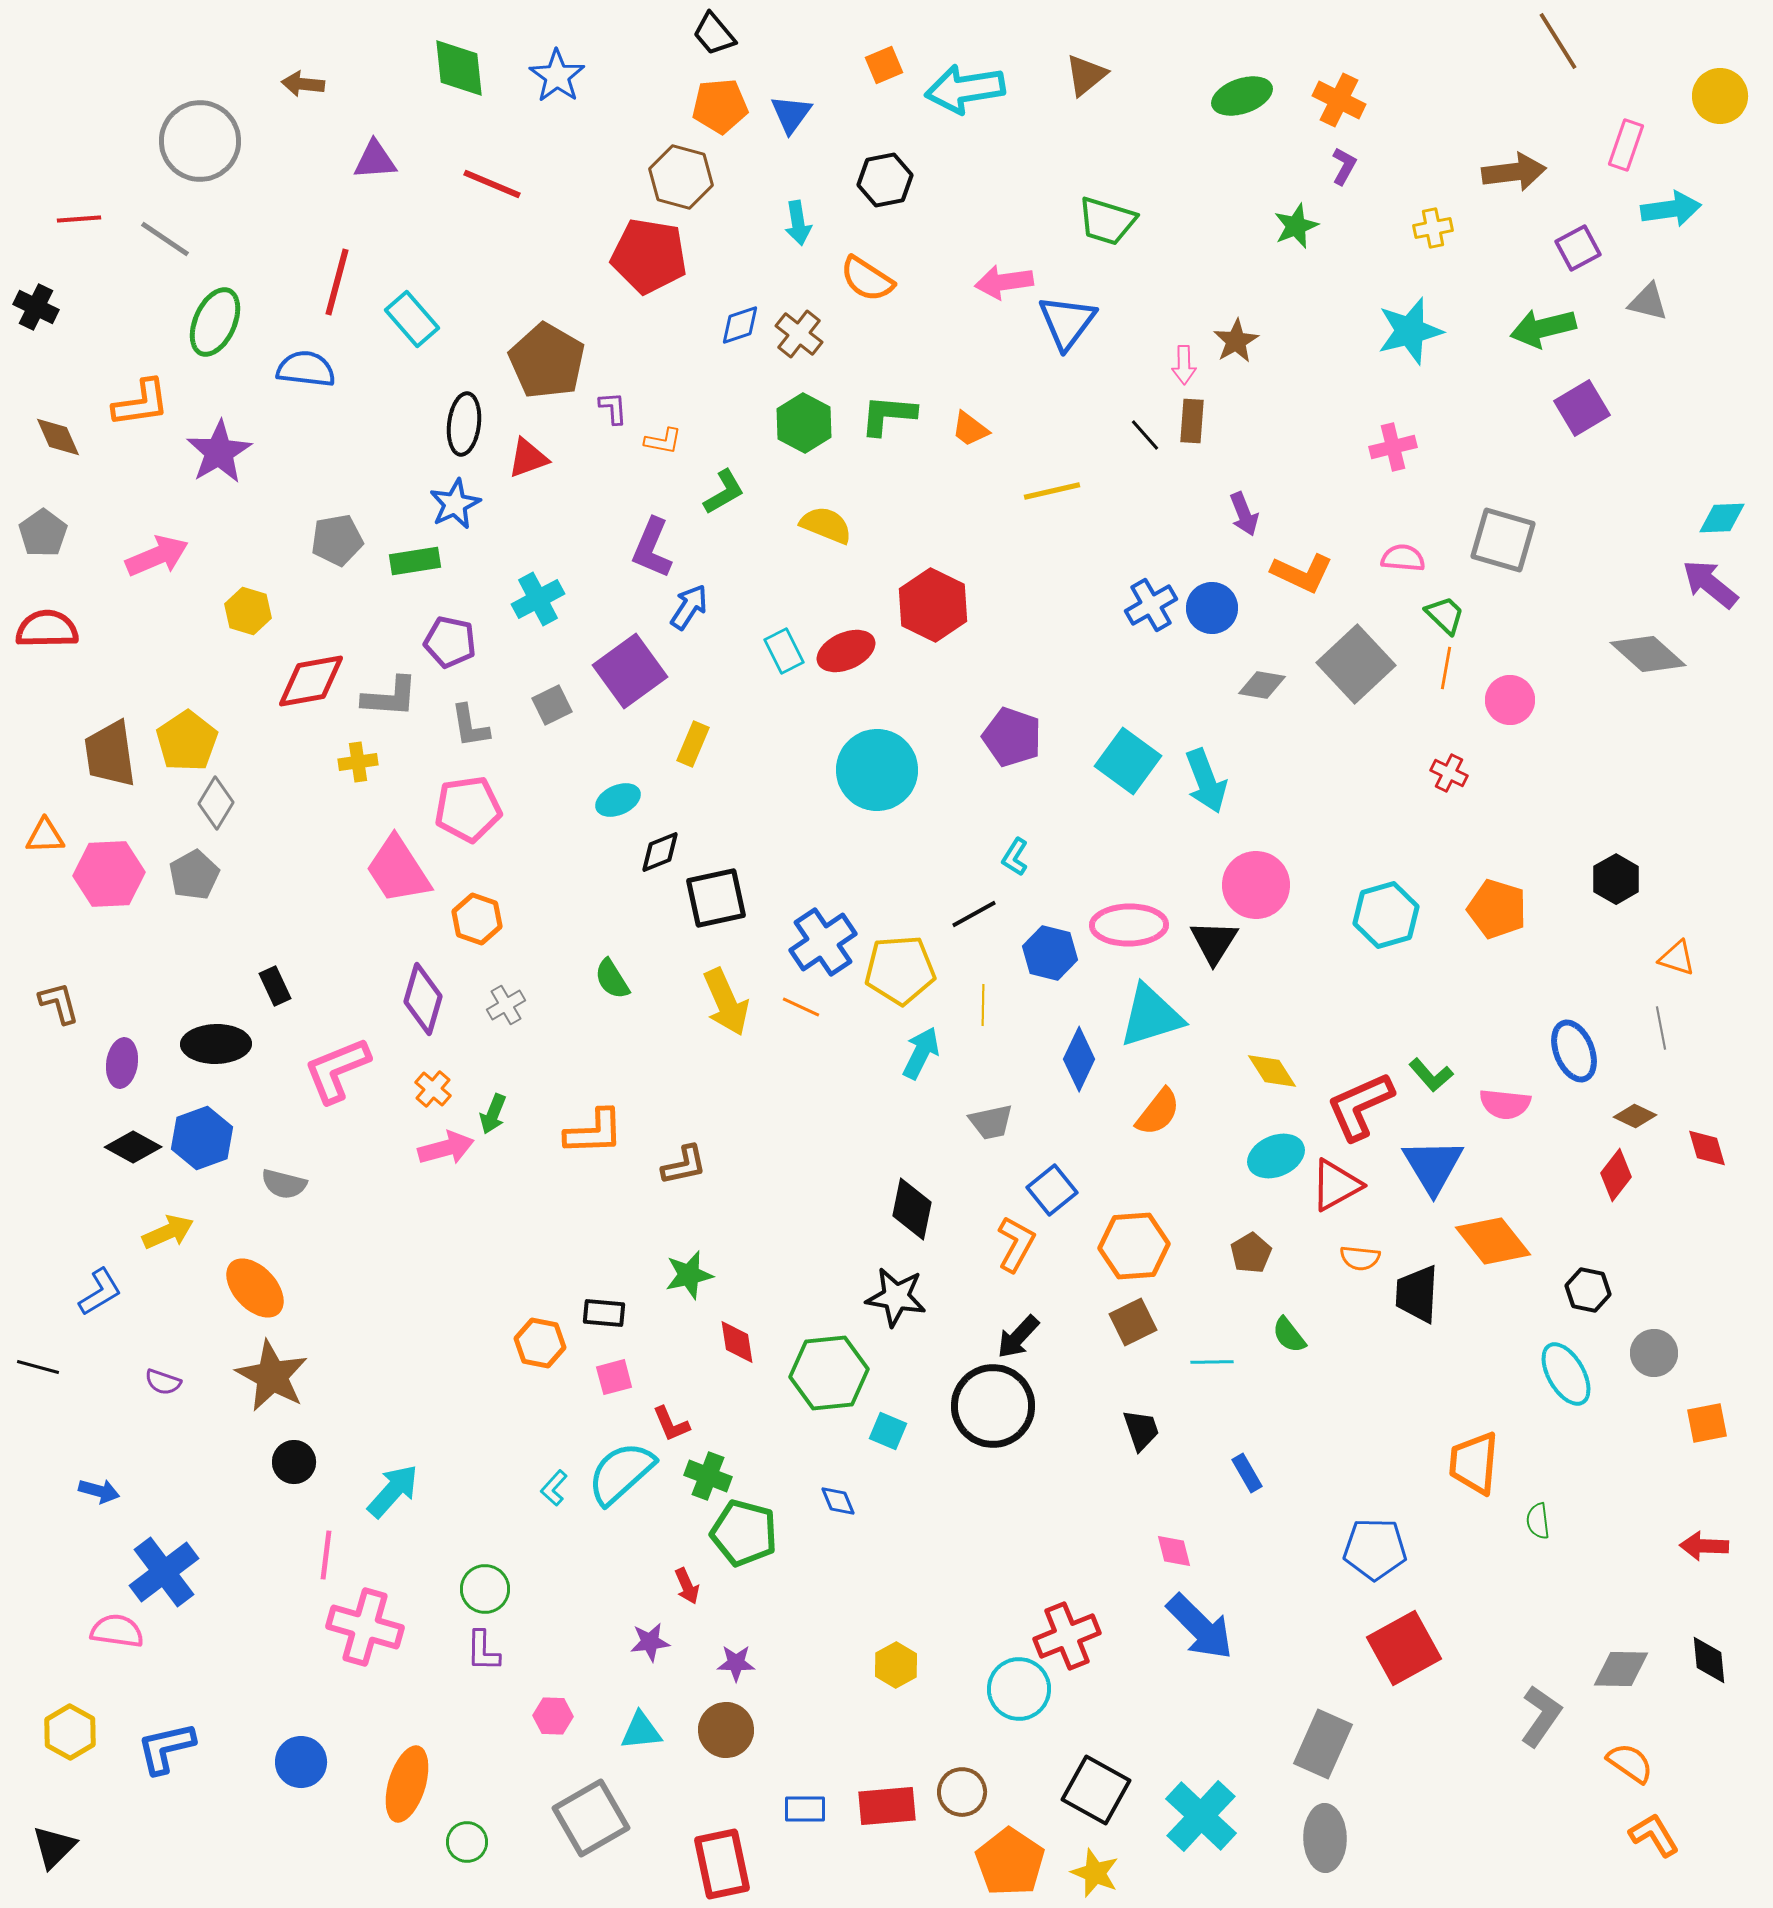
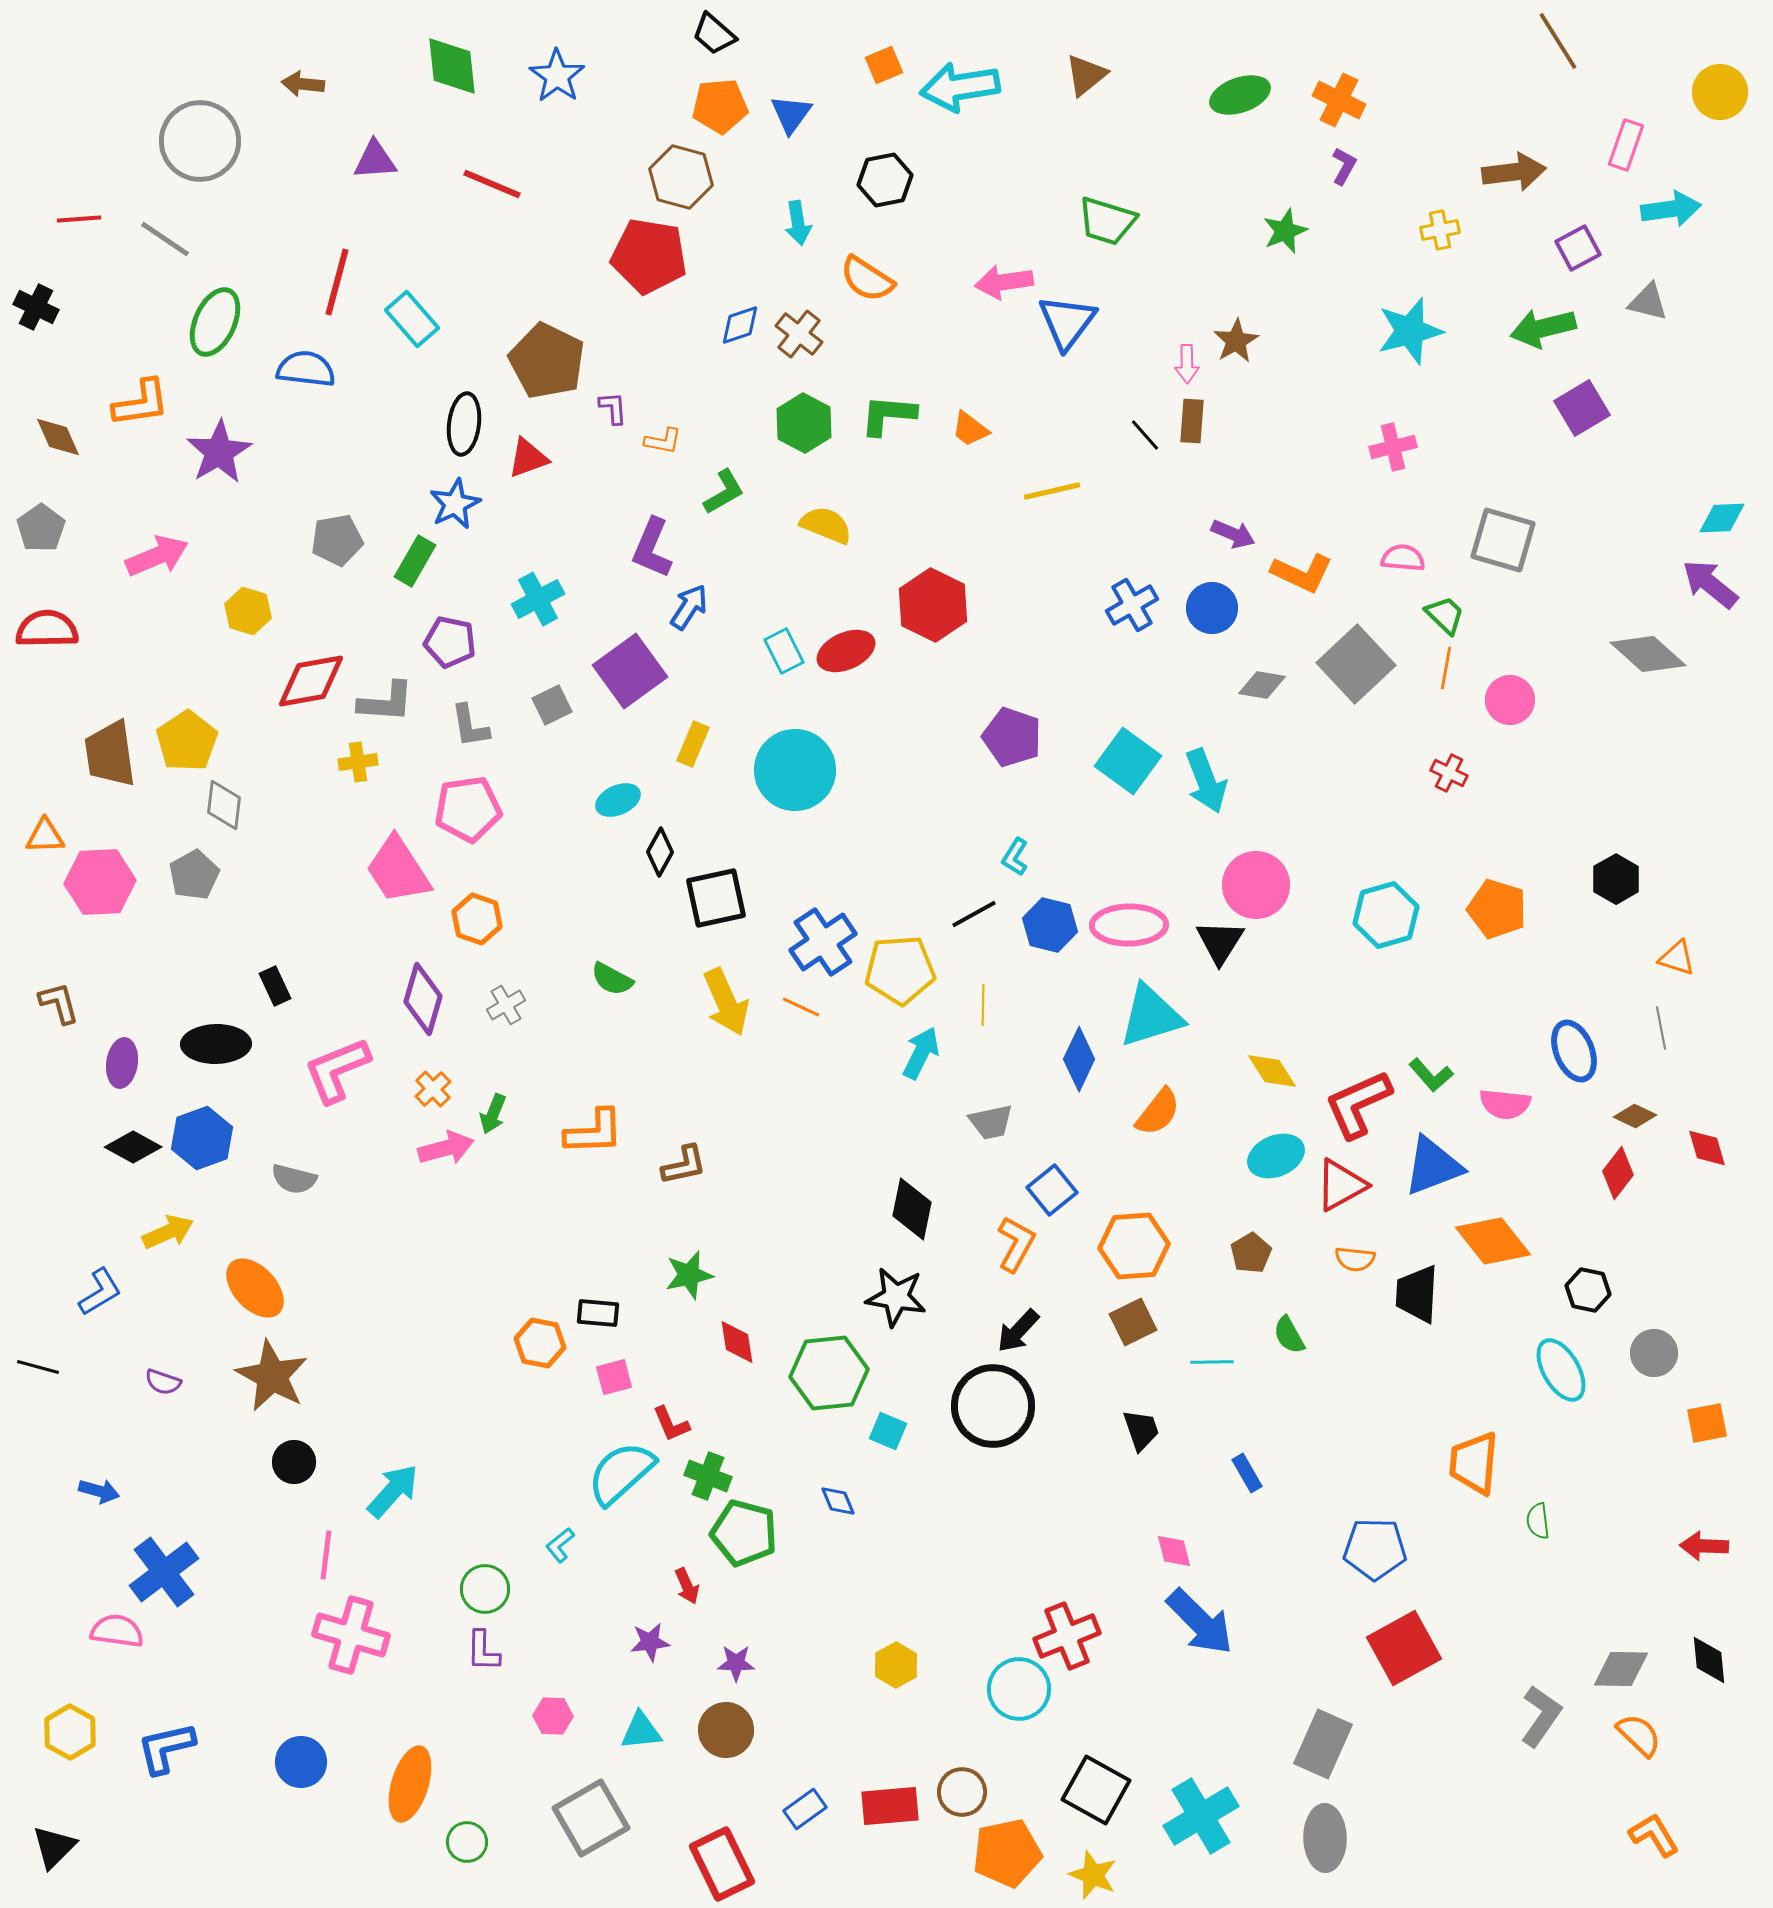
black trapezoid at (714, 34): rotated 9 degrees counterclockwise
green diamond at (459, 68): moved 7 px left, 2 px up
cyan arrow at (965, 89): moved 5 px left, 2 px up
green ellipse at (1242, 96): moved 2 px left, 1 px up
yellow circle at (1720, 96): moved 4 px up
green star at (1296, 226): moved 11 px left, 5 px down
yellow cross at (1433, 228): moved 7 px right, 2 px down
brown pentagon at (547, 361): rotated 4 degrees counterclockwise
pink arrow at (1184, 365): moved 3 px right, 1 px up
purple arrow at (1244, 514): moved 11 px left, 20 px down; rotated 45 degrees counterclockwise
gray pentagon at (43, 533): moved 2 px left, 5 px up
green rectangle at (415, 561): rotated 51 degrees counterclockwise
blue cross at (1151, 605): moved 19 px left
gray L-shape at (390, 697): moved 4 px left, 5 px down
cyan circle at (877, 770): moved 82 px left
gray diamond at (216, 803): moved 8 px right, 2 px down; rotated 24 degrees counterclockwise
black diamond at (660, 852): rotated 39 degrees counterclockwise
pink hexagon at (109, 874): moved 9 px left, 8 px down
black triangle at (1214, 942): moved 6 px right
blue hexagon at (1050, 953): moved 28 px up
green semicircle at (612, 979): rotated 30 degrees counterclockwise
orange cross at (433, 1089): rotated 6 degrees clockwise
red L-shape at (1360, 1106): moved 2 px left, 2 px up
blue triangle at (1433, 1166): rotated 40 degrees clockwise
red diamond at (1616, 1175): moved 2 px right, 2 px up
gray semicircle at (284, 1184): moved 10 px right, 5 px up
red triangle at (1336, 1185): moved 5 px right
orange semicircle at (1360, 1258): moved 5 px left, 1 px down
black rectangle at (604, 1313): moved 6 px left
green semicircle at (1289, 1335): rotated 9 degrees clockwise
black arrow at (1018, 1337): moved 6 px up
cyan ellipse at (1566, 1374): moved 5 px left, 4 px up
cyan L-shape at (554, 1488): moved 6 px right, 57 px down; rotated 9 degrees clockwise
pink cross at (365, 1627): moved 14 px left, 8 px down
blue arrow at (1200, 1627): moved 5 px up
orange semicircle at (1630, 1763): moved 9 px right, 28 px up; rotated 9 degrees clockwise
orange ellipse at (407, 1784): moved 3 px right
red rectangle at (887, 1806): moved 3 px right
blue rectangle at (805, 1809): rotated 36 degrees counterclockwise
cyan cross at (1201, 1816): rotated 16 degrees clockwise
orange pentagon at (1010, 1862): moved 3 px left, 9 px up; rotated 26 degrees clockwise
red rectangle at (722, 1864): rotated 14 degrees counterclockwise
yellow star at (1095, 1873): moved 2 px left, 2 px down
